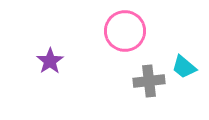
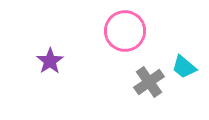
gray cross: moved 1 px down; rotated 28 degrees counterclockwise
